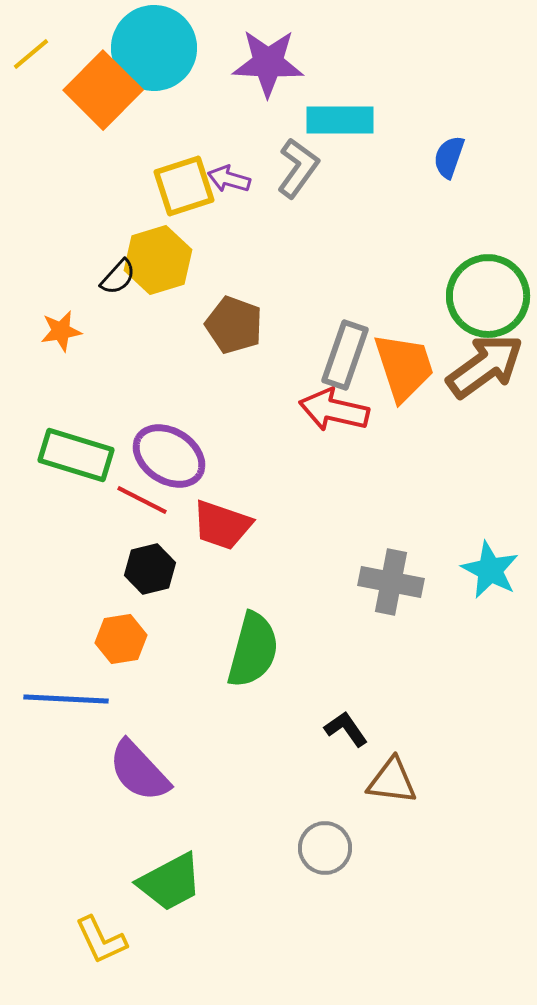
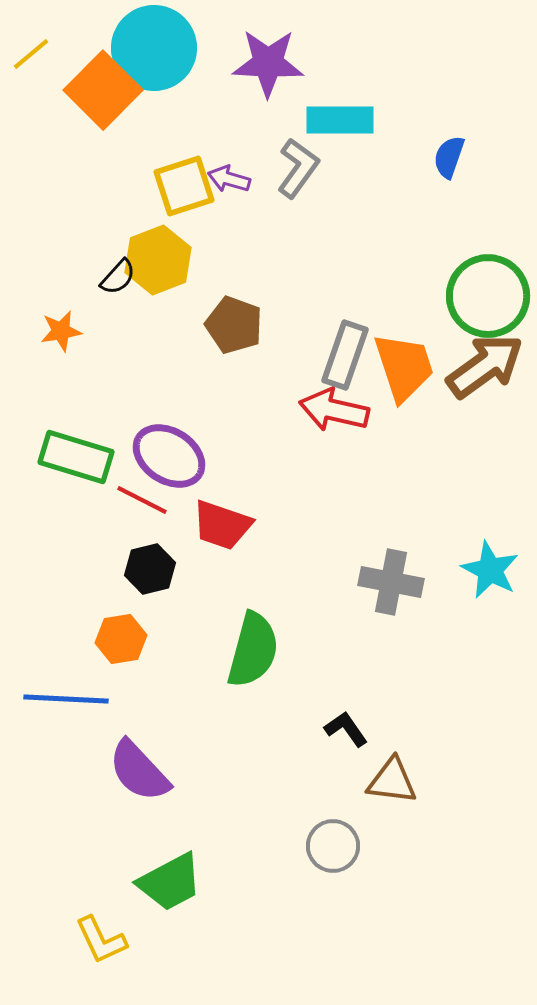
yellow hexagon: rotated 4 degrees counterclockwise
green rectangle: moved 2 px down
gray circle: moved 8 px right, 2 px up
